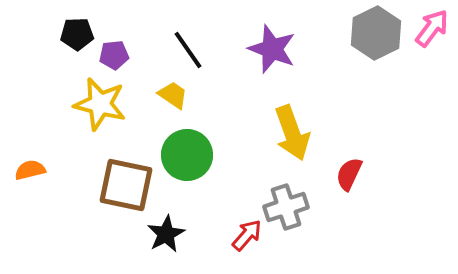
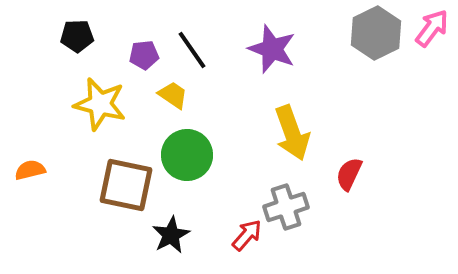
black pentagon: moved 2 px down
black line: moved 4 px right
purple pentagon: moved 30 px right
black star: moved 5 px right, 1 px down
